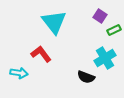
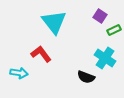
cyan cross: rotated 25 degrees counterclockwise
